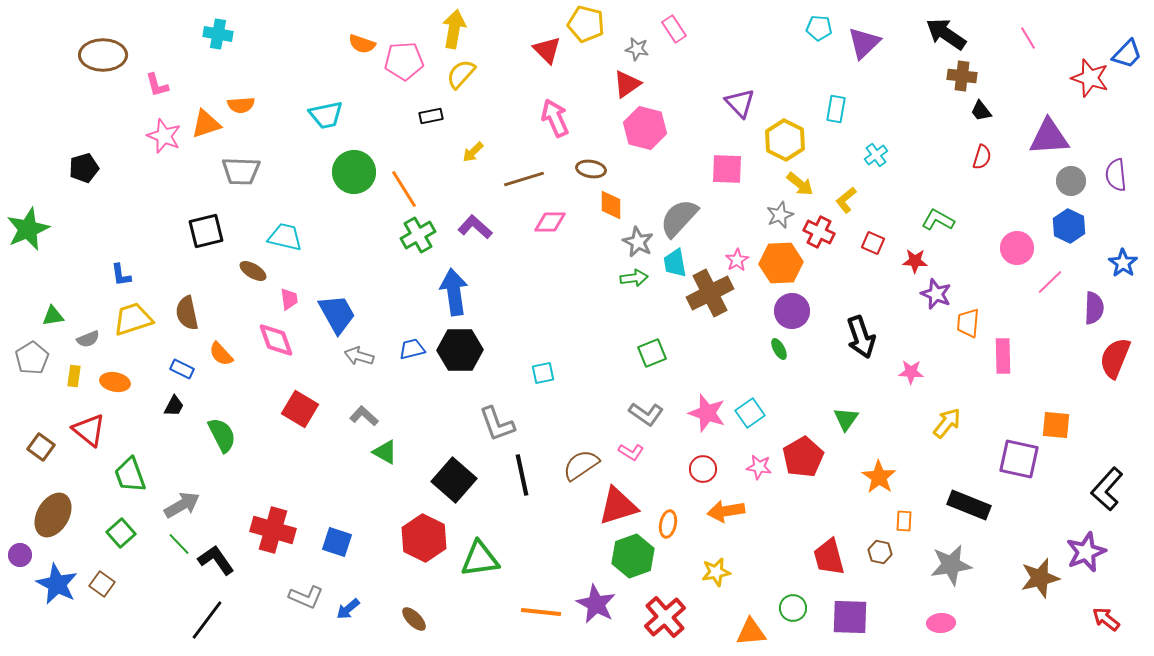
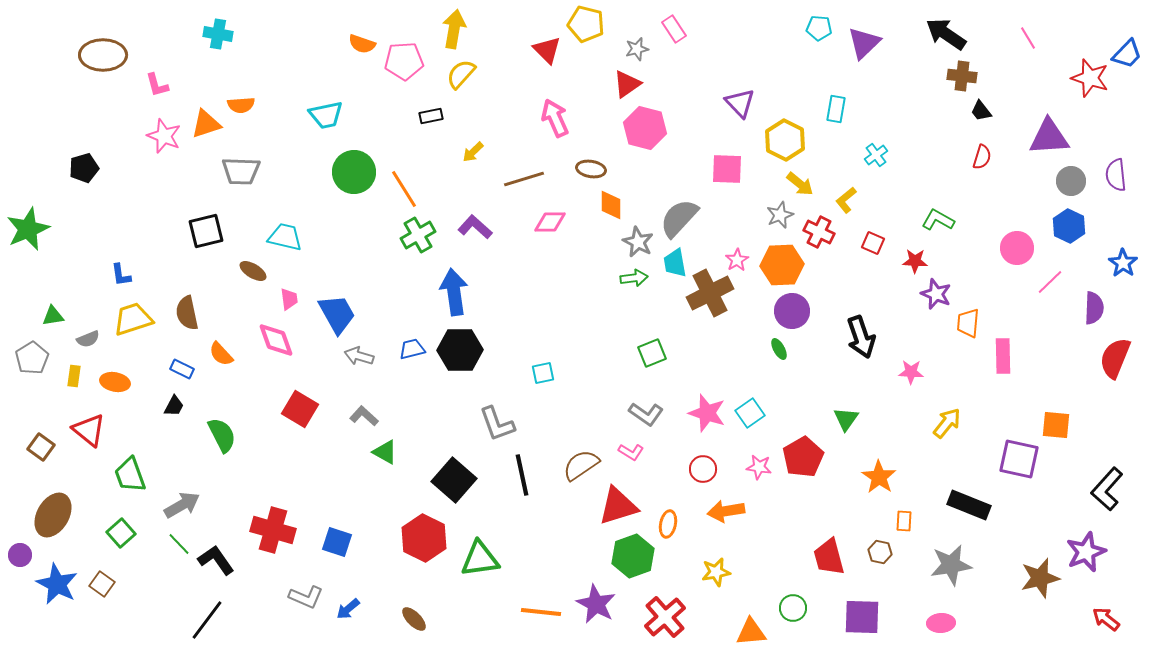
gray star at (637, 49): rotated 25 degrees counterclockwise
orange hexagon at (781, 263): moved 1 px right, 2 px down
purple square at (850, 617): moved 12 px right
